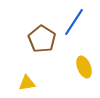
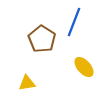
blue line: rotated 12 degrees counterclockwise
yellow ellipse: rotated 20 degrees counterclockwise
